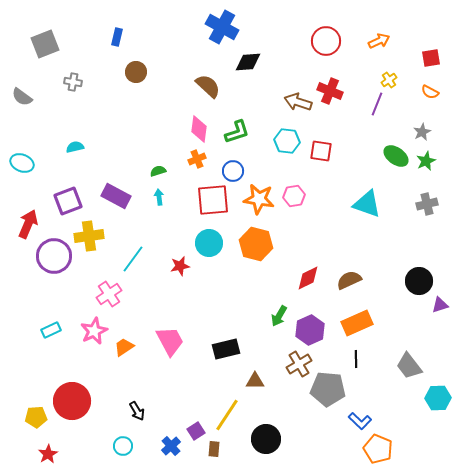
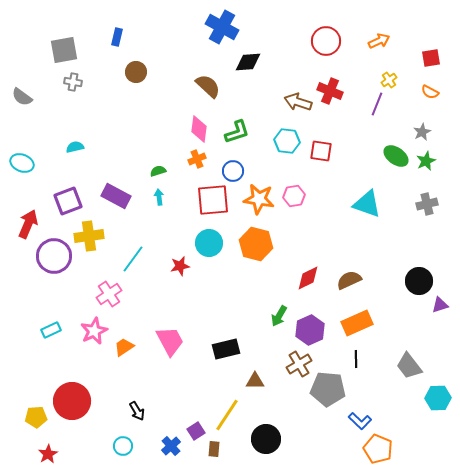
gray square at (45, 44): moved 19 px right, 6 px down; rotated 12 degrees clockwise
